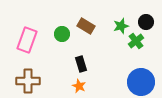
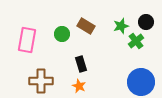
pink rectangle: rotated 10 degrees counterclockwise
brown cross: moved 13 px right
